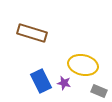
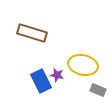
purple star: moved 7 px left, 8 px up
gray rectangle: moved 1 px left, 1 px up
